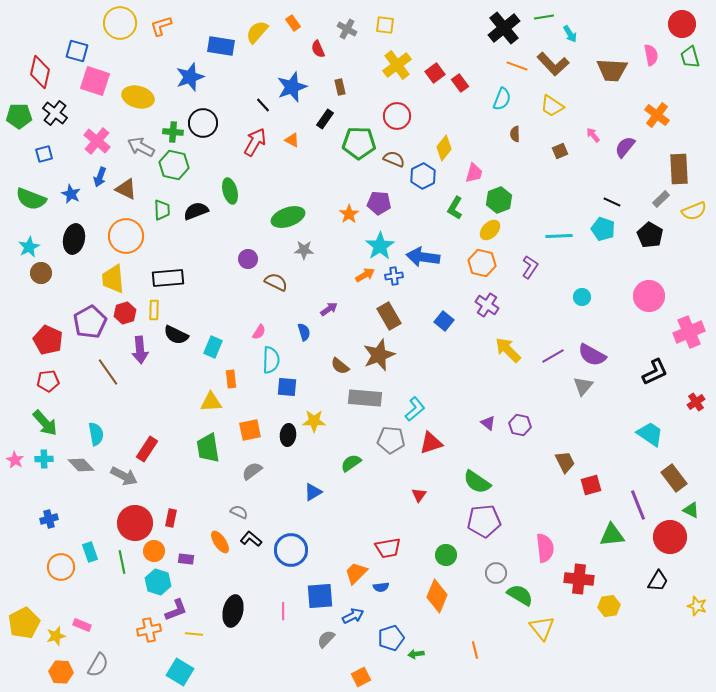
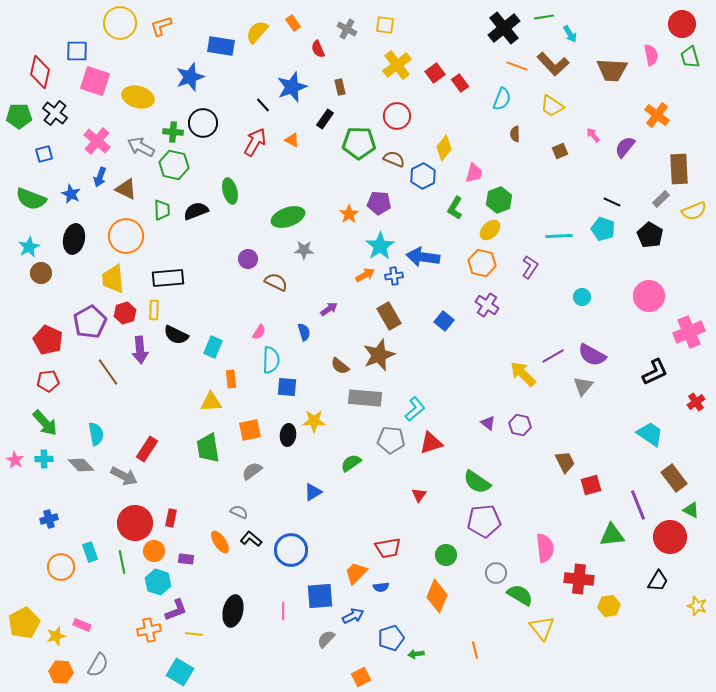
blue square at (77, 51): rotated 15 degrees counterclockwise
yellow arrow at (508, 350): moved 15 px right, 24 px down
